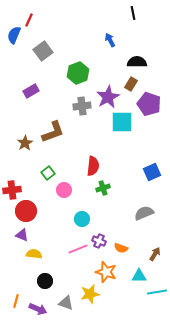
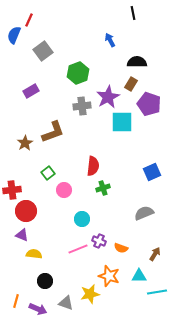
orange star: moved 3 px right, 4 px down
